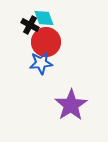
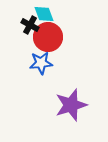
cyan diamond: moved 4 px up
red circle: moved 2 px right, 5 px up
purple star: rotated 16 degrees clockwise
